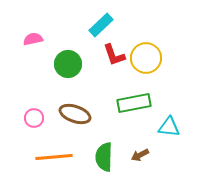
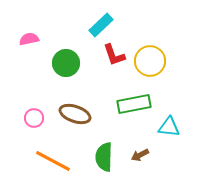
pink semicircle: moved 4 px left
yellow circle: moved 4 px right, 3 px down
green circle: moved 2 px left, 1 px up
green rectangle: moved 1 px down
orange line: moved 1 px left, 4 px down; rotated 33 degrees clockwise
